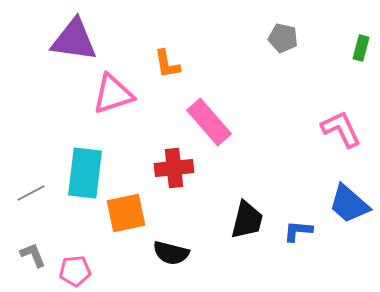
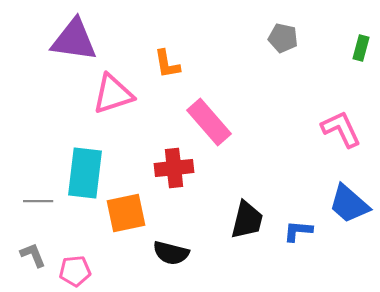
gray line: moved 7 px right, 8 px down; rotated 28 degrees clockwise
